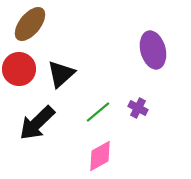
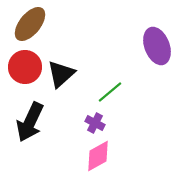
purple ellipse: moved 4 px right, 4 px up; rotated 6 degrees counterclockwise
red circle: moved 6 px right, 2 px up
purple cross: moved 43 px left, 15 px down
green line: moved 12 px right, 20 px up
black arrow: moved 7 px left, 1 px up; rotated 21 degrees counterclockwise
pink diamond: moved 2 px left
